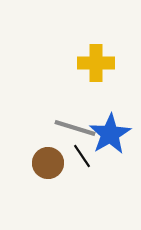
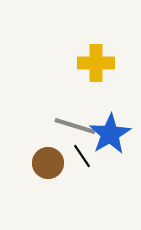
gray line: moved 2 px up
